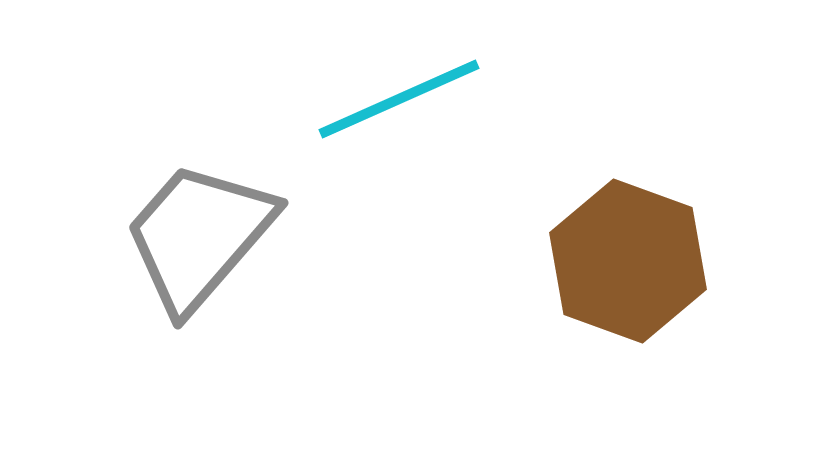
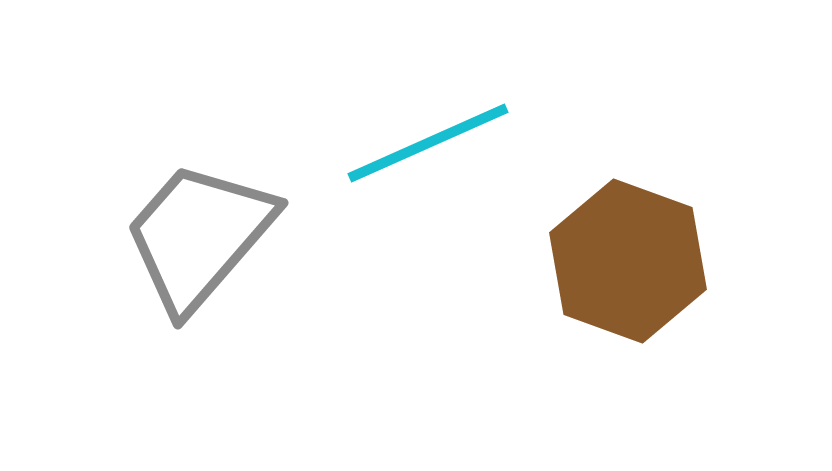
cyan line: moved 29 px right, 44 px down
